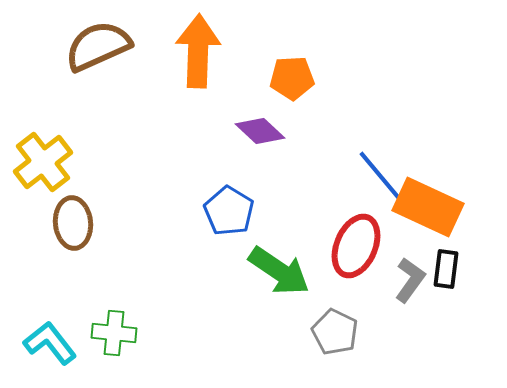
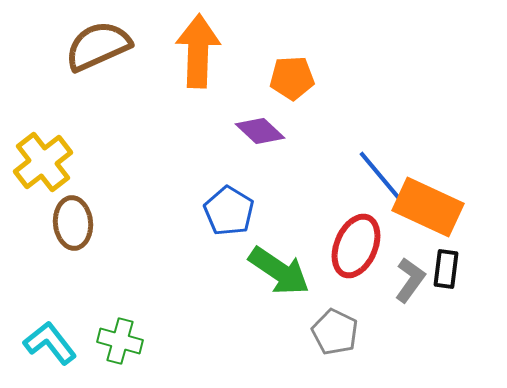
green cross: moved 6 px right, 8 px down; rotated 9 degrees clockwise
